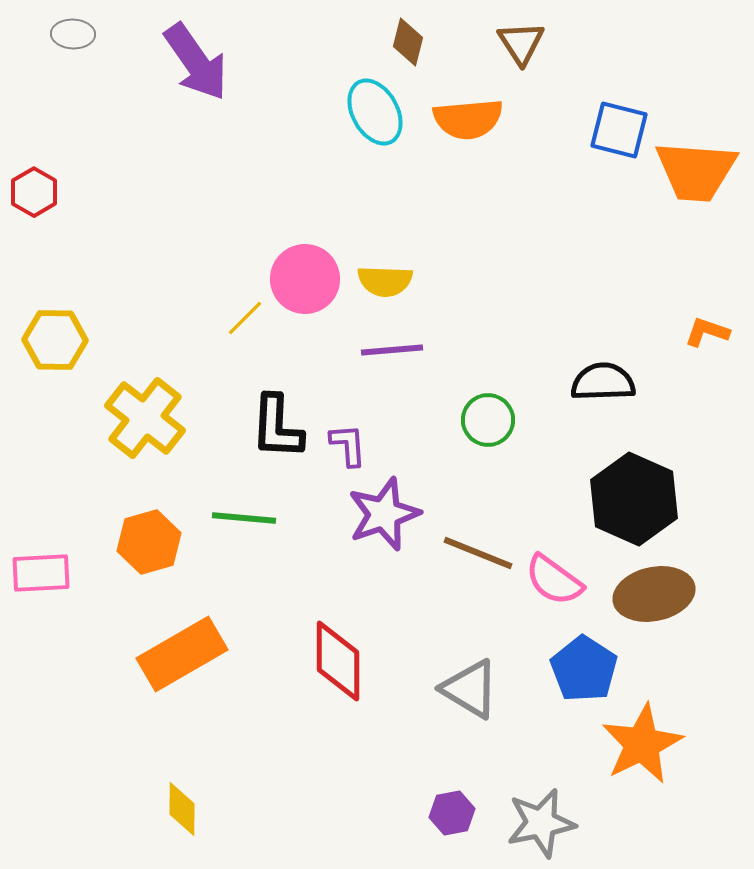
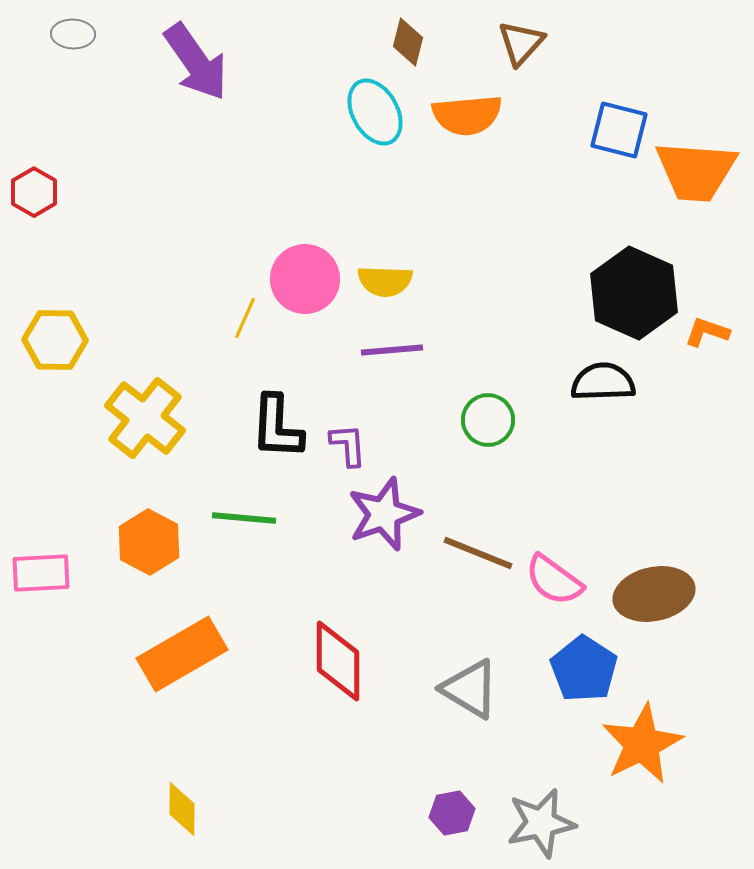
brown triangle: rotated 15 degrees clockwise
orange semicircle: moved 1 px left, 4 px up
yellow line: rotated 21 degrees counterclockwise
black hexagon: moved 206 px up
orange hexagon: rotated 16 degrees counterclockwise
